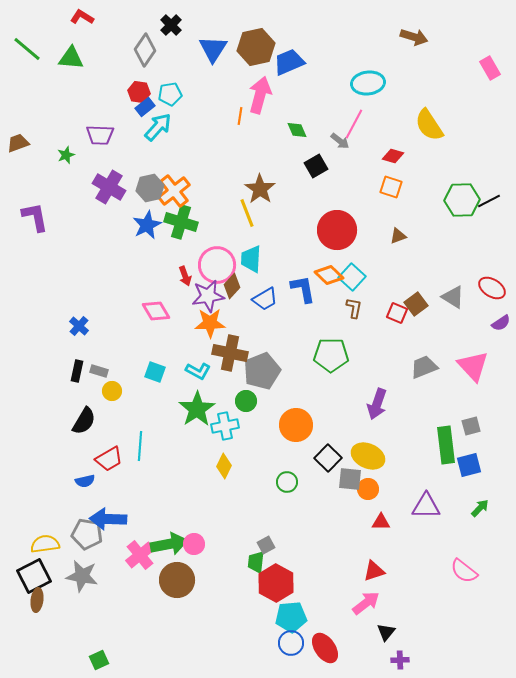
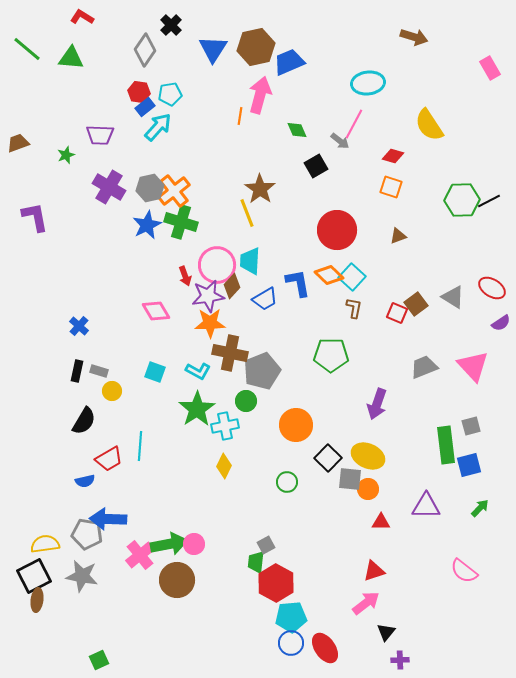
cyan trapezoid at (251, 259): moved 1 px left, 2 px down
blue L-shape at (303, 289): moved 5 px left, 6 px up
